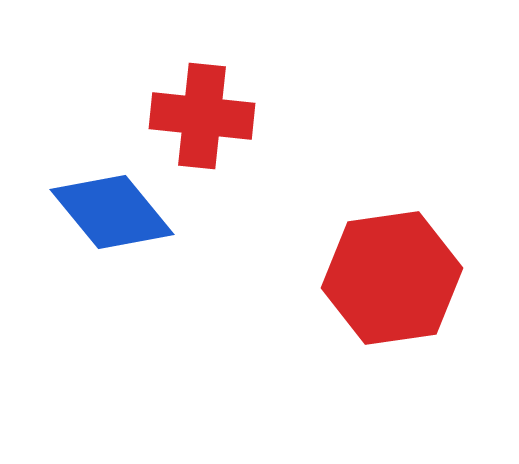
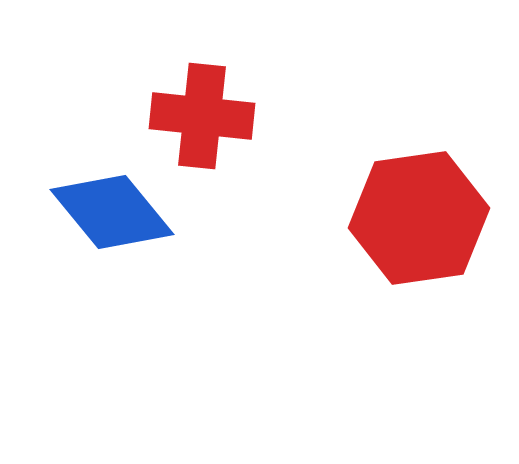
red hexagon: moved 27 px right, 60 px up
